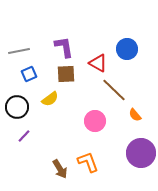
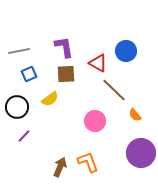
blue circle: moved 1 px left, 2 px down
brown arrow: moved 2 px up; rotated 126 degrees counterclockwise
